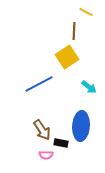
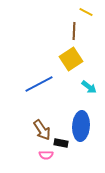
yellow square: moved 4 px right, 2 px down
